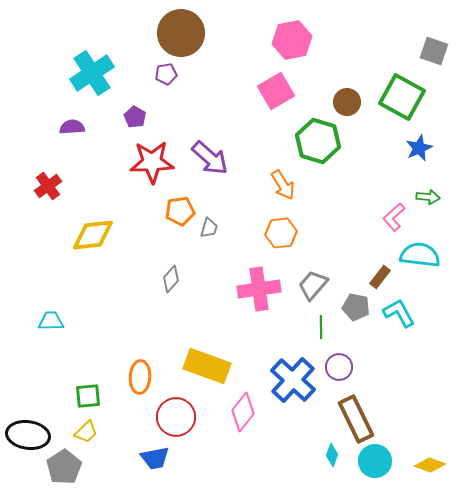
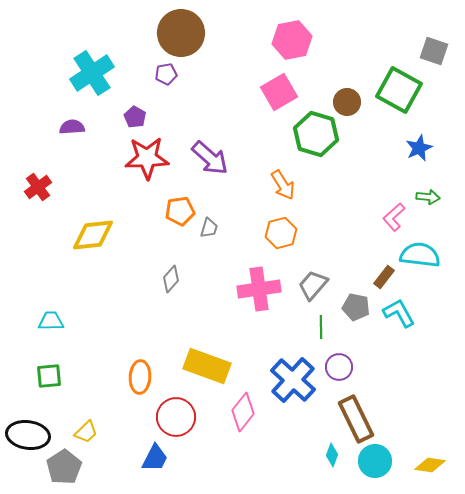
pink square at (276, 91): moved 3 px right, 1 px down
green square at (402, 97): moved 3 px left, 7 px up
green hexagon at (318, 141): moved 2 px left, 7 px up
red star at (152, 162): moved 5 px left, 4 px up
red cross at (48, 186): moved 10 px left, 1 px down
orange hexagon at (281, 233): rotated 8 degrees counterclockwise
brown rectangle at (380, 277): moved 4 px right
green square at (88, 396): moved 39 px left, 20 px up
blue trapezoid at (155, 458): rotated 52 degrees counterclockwise
yellow diamond at (430, 465): rotated 12 degrees counterclockwise
